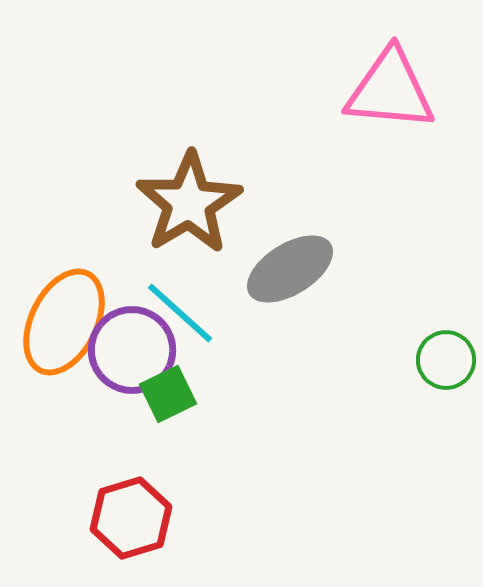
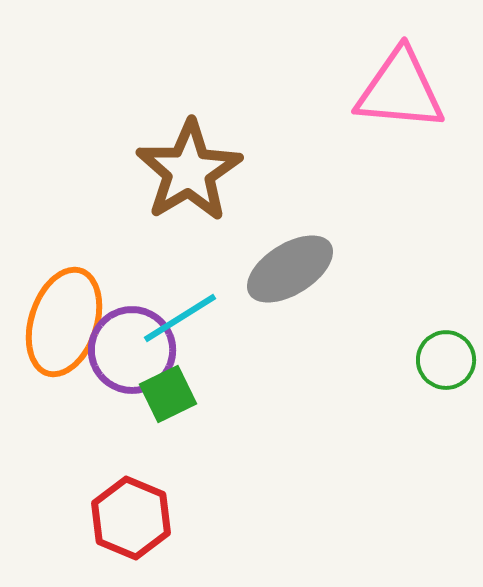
pink triangle: moved 10 px right
brown star: moved 32 px up
cyan line: moved 5 px down; rotated 74 degrees counterclockwise
orange ellipse: rotated 8 degrees counterclockwise
red hexagon: rotated 20 degrees counterclockwise
